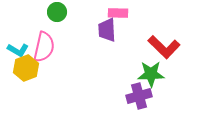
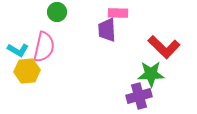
yellow hexagon: moved 1 px right, 3 px down; rotated 15 degrees clockwise
